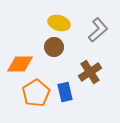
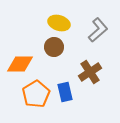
orange pentagon: moved 1 px down
